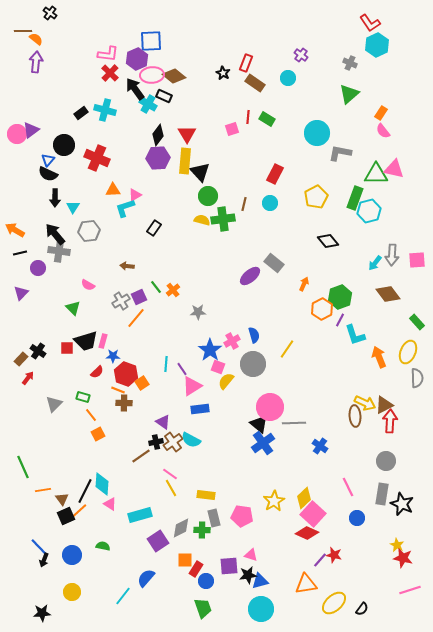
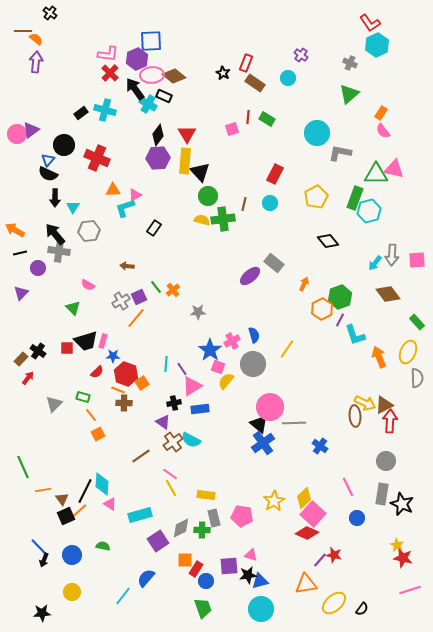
black cross at (156, 442): moved 18 px right, 39 px up
